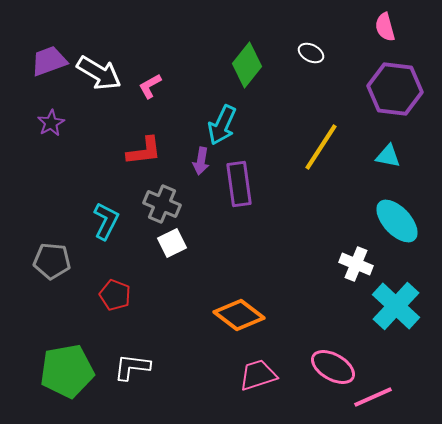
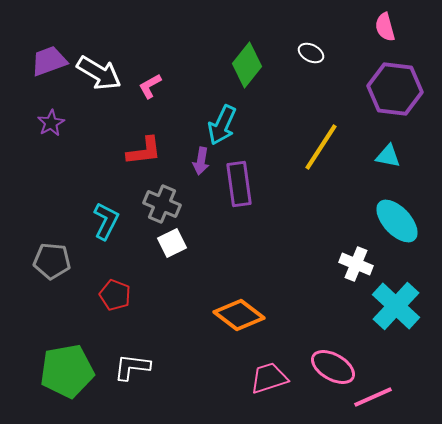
pink trapezoid: moved 11 px right, 3 px down
